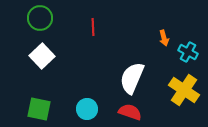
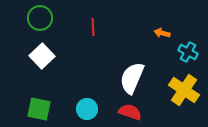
orange arrow: moved 2 px left, 5 px up; rotated 119 degrees clockwise
